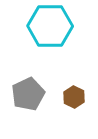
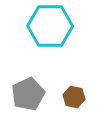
brown hexagon: rotated 15 degrees counterclockwise
